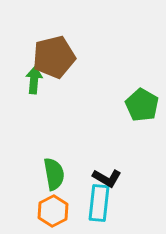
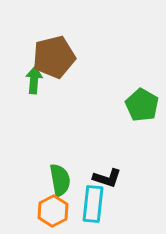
green semicircle: moved 6 px right, 6 px down
black L-shape: rotated 12 degrees counterclockwise
cyan rectangle: moved 6 px left, 1 px down
